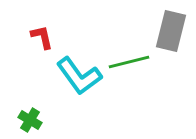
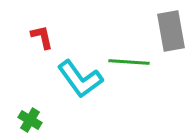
gray rectangle: rotated 24 degrees counterclockwise
green line: rotated 18 degrees clockwise
cyan L-shape: moved 1 px right, 3 px down
